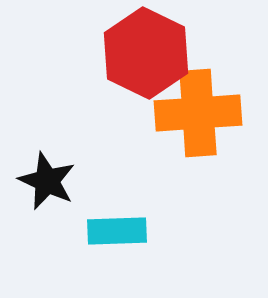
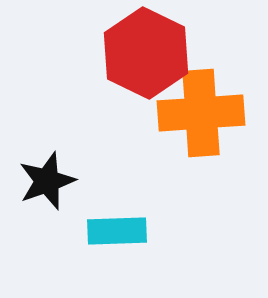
orange cross: moved 3 px right
black star: rotated 28 degrees clockwise
